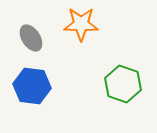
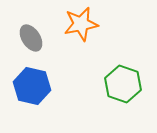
orange star: rotated 12 degrees counterclockwise
blue hexagon: rotated 6 degrees clockwise
